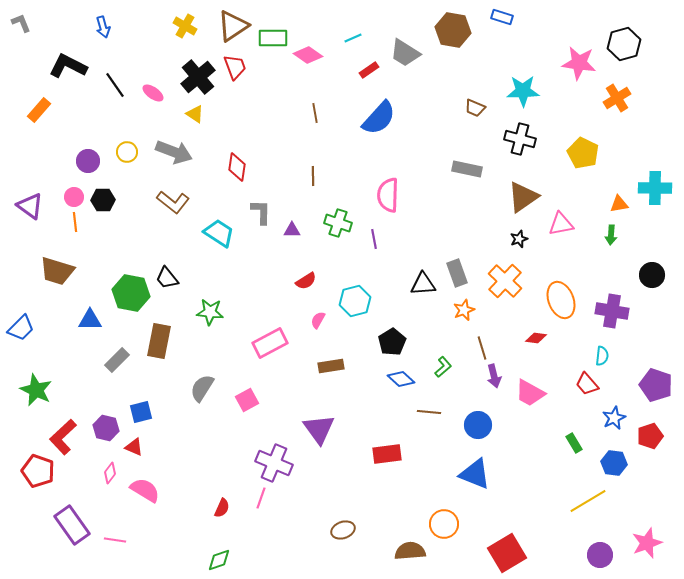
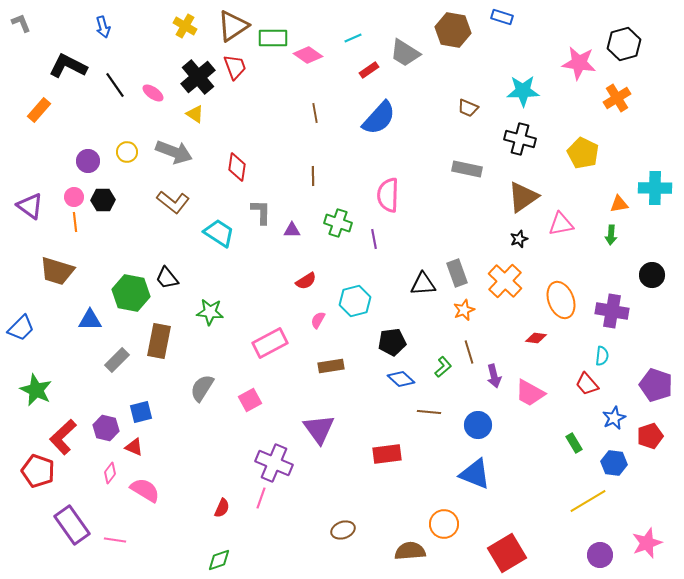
brown trapezoid at (475, 108): moved 7 px left
black pentagon at (392, 342): rotated 24 degrees clockwise
brown line at (482, 348): moved 13 px left, 4 px down
pink square at (247, 400): moved 3 px right
